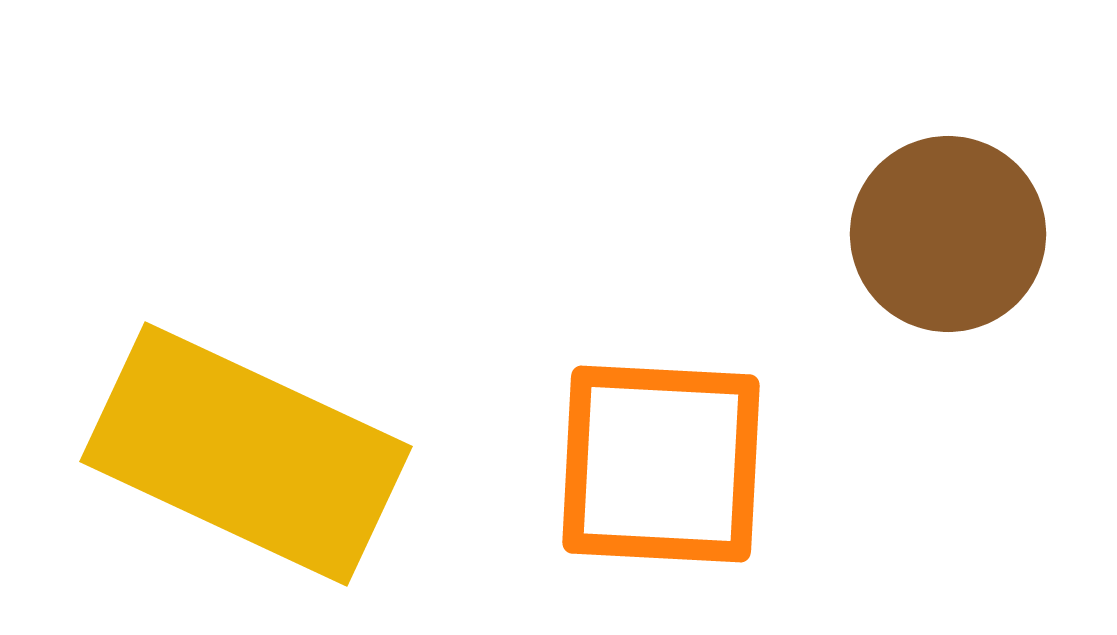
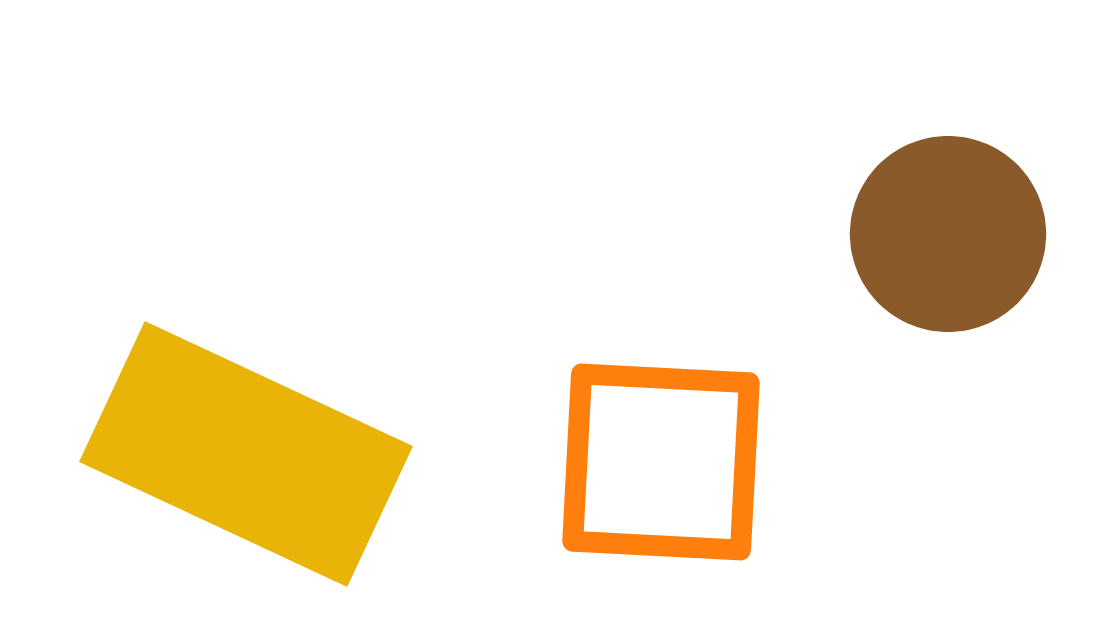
orange square: moved 2 px up
